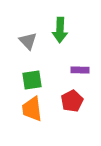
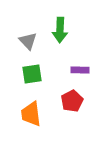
green square: moved 6 px up
orange trapezoid: moved 1 px left, 5 px down
